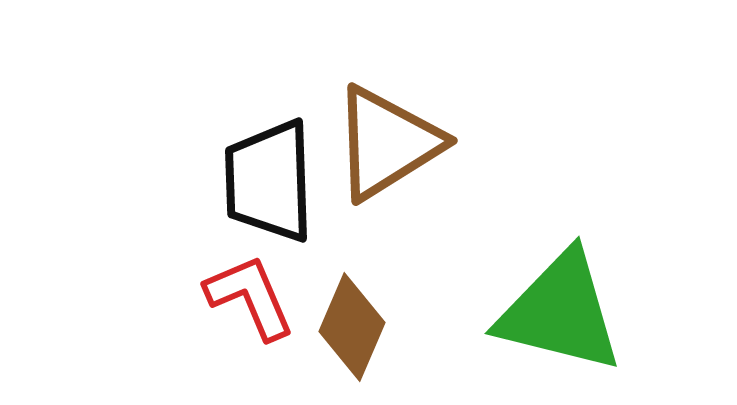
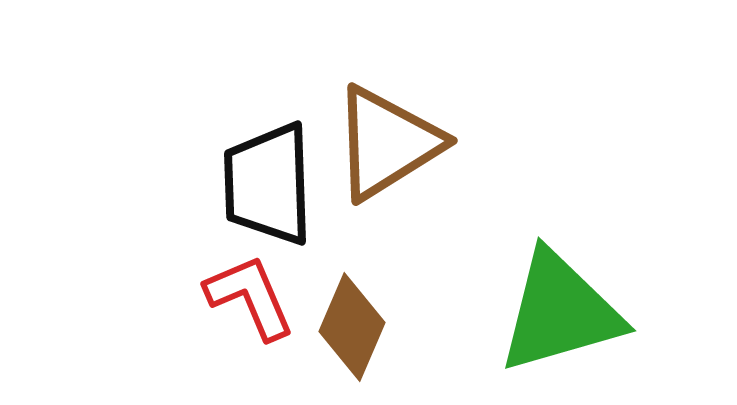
black trapezoid: moved 1 px left, 3 px down
green triangle: rotated 30 degrees counterclockwise
